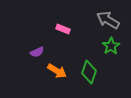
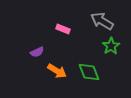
gray arrow: moved 6 px left, 1 px down
green diamond: rotated 40 degrees counterclockwise
